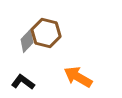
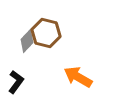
black L-shape: moved 7 px left; rotated 90 degrees clockwise
